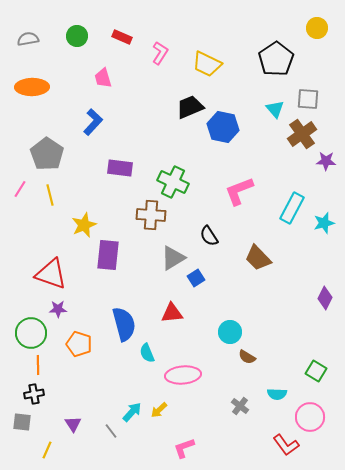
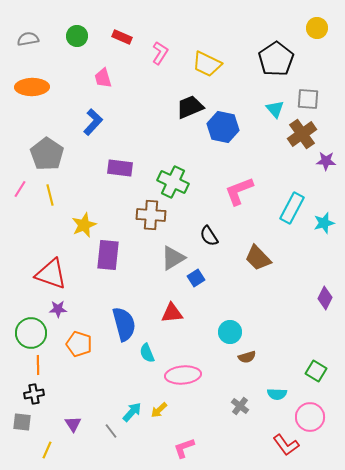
brown semicircle at (247, 357): rotated 48 degrees counterclockwise
